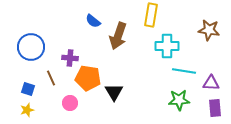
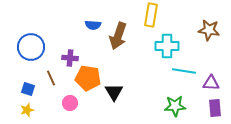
blue semicircle: moved 4 px down; rotated 35 degrees counterclockwise
green star: moved 4 px left, 6 px down
